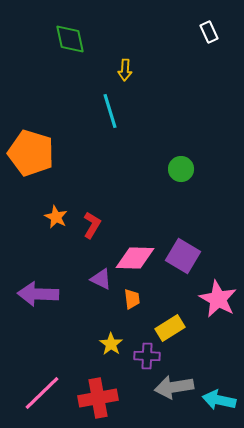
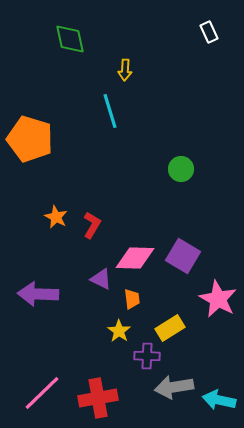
orange pentagon: moved 1 px left, 14 px up
yellow star: moved 8 px right, 13 px up
